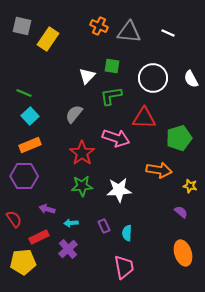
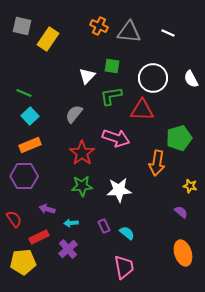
red triangle: moved 2 px left, 8 px up
orange arrow: moved 2 px left, 7 px up; rotated 90 degrees clockwise
cyan semicircle: rotated 126 degrees clockwise
